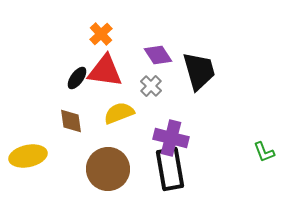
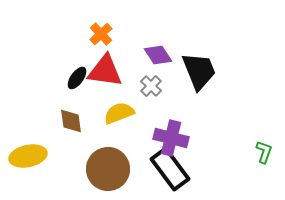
black trapezoid: rotated 6 degrees counterclockwise
green L-shape: rotated 140 degrees counterclockwise
black rectangle: rotated 27 degrees counterclockwise
